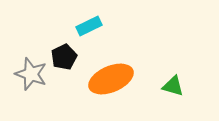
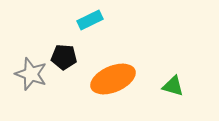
cyan rectangle: moved 1 px right, 6 px up
black pentagon: rotated 30 degrees clockwise
orange ellipse: moved 2 px right
